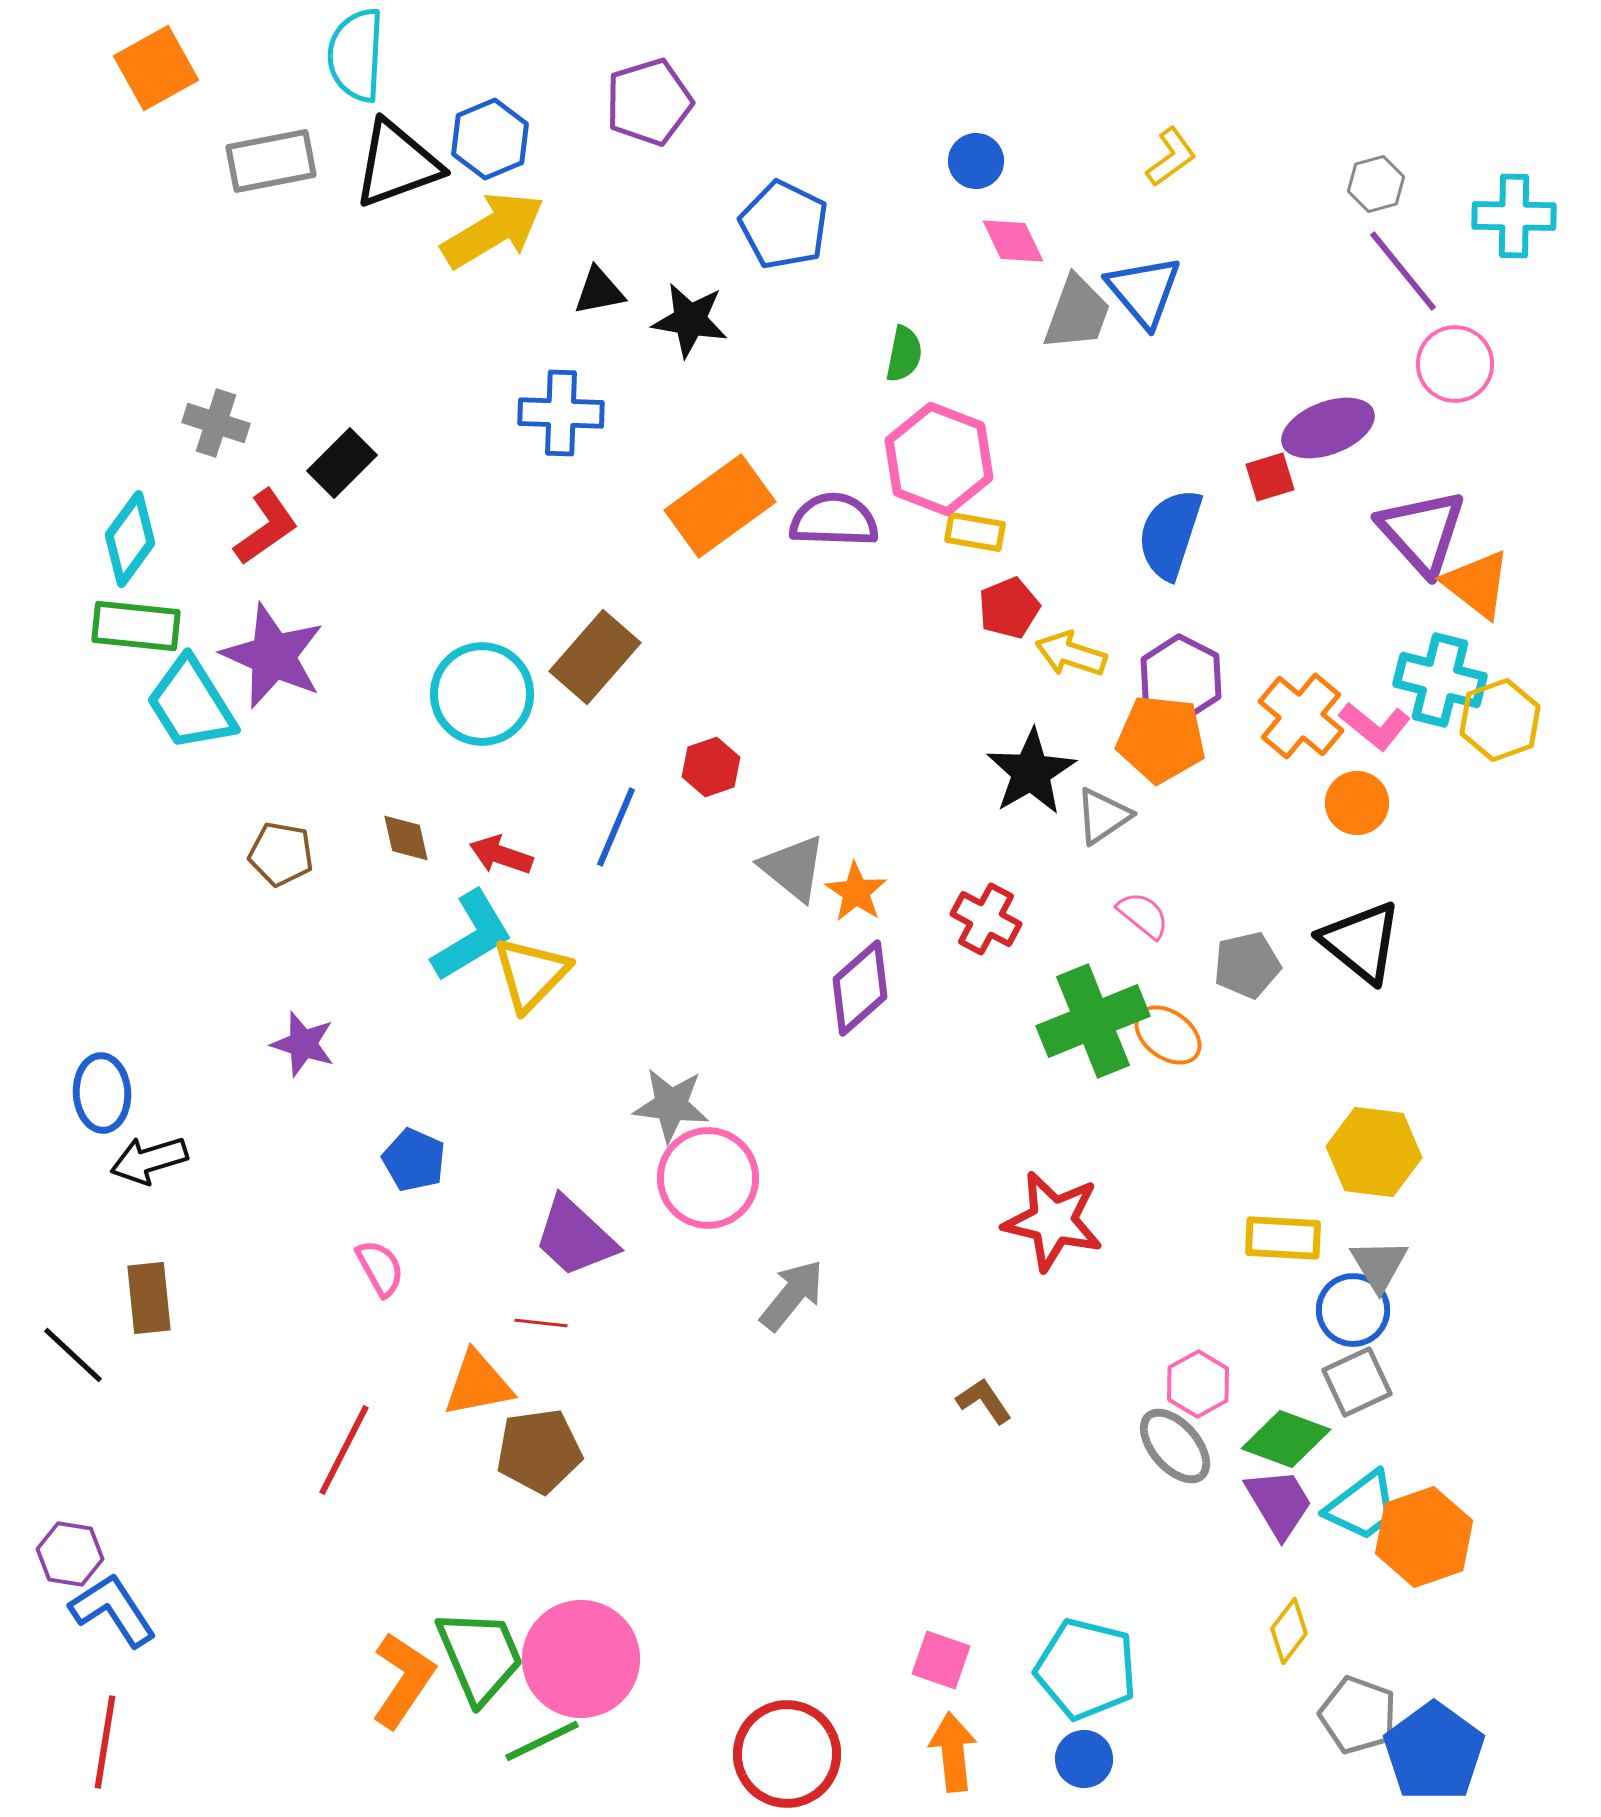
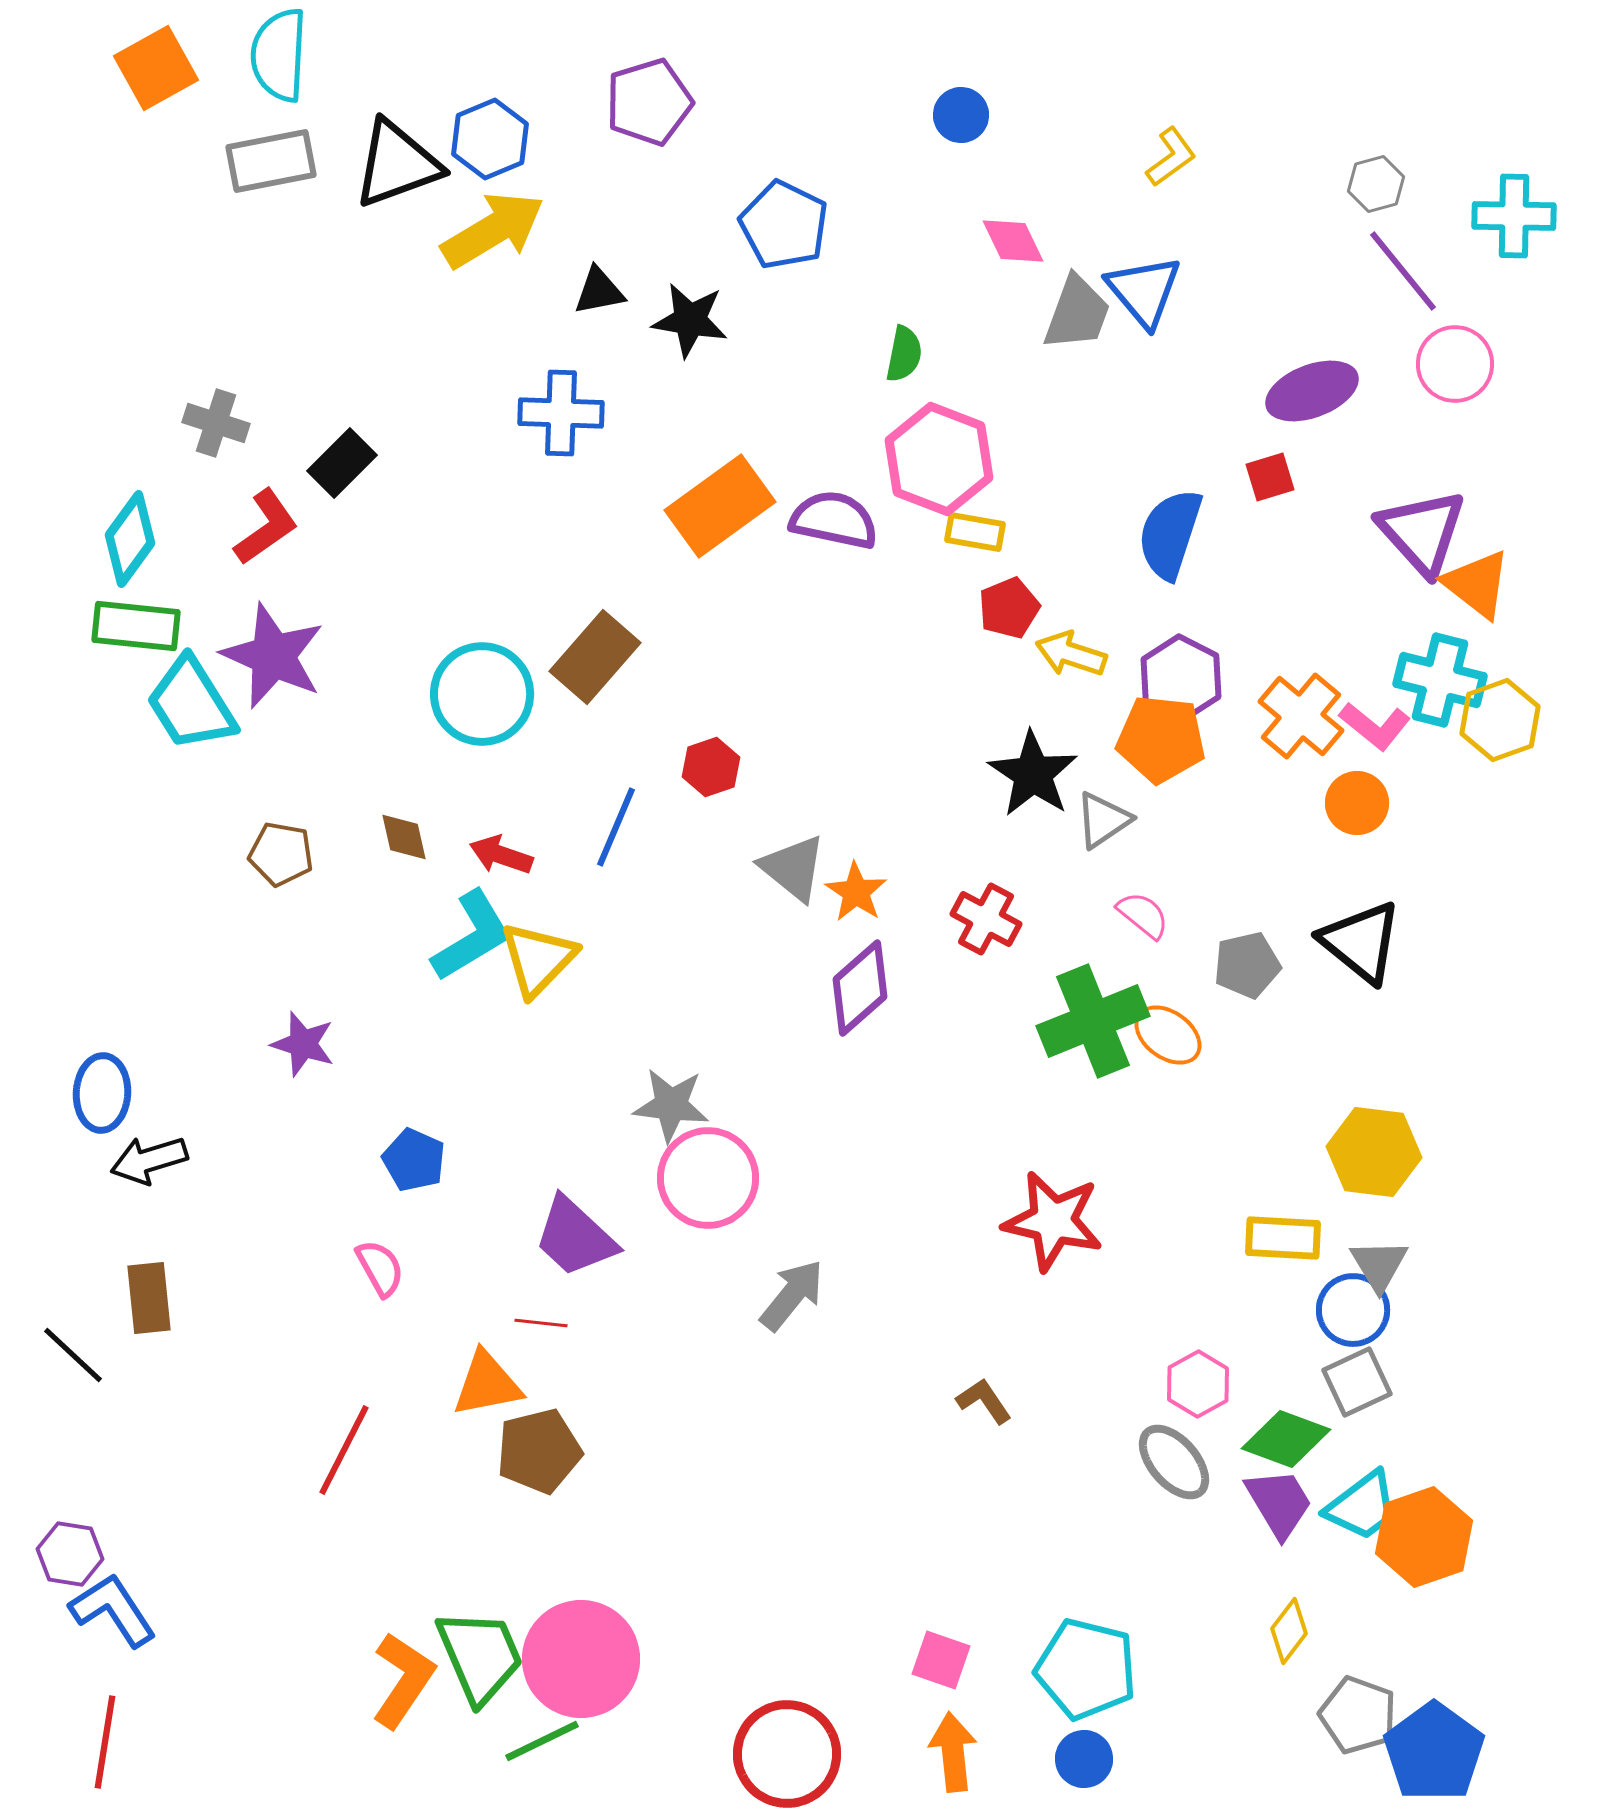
cyan semicircle at (356, 55): moved 77 px left
blue circle at (976, 161): moved 15 px left, 46 px up
purple ellipse at (1328, 428): moved 16 px left, 37 px up
purple semicircle at (834, 520): rotated 10 degrees clockwise
black star at (1031, 772): moved 2 px right, 2 px down; rotated 8 degrees counterclockwise
gray triangle at (1103, 816): moved 4 px down
brown diamond at (406, 838): moved 2 px left, 1 px up
yellow triangle at (531, 974): moved 7 px right, 15 px up
blue ellipse at (102, 1093): rotated 6 degrees clockwise
orange triangle at (478, 1384): moved 9 px right
gray ellipse at (1175, 1446): moved 1 px left, 16 px down
brown pentagon at (539, 1451): rotated 6 degrees counterclockwise
